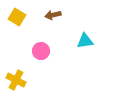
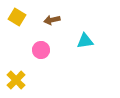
brown arrow: moved 1 px left, 5 px down
pink circle: moved 1 px up
yellow cross: rotated 18 degrees clockwise
